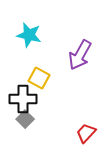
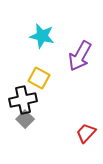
cyan star: moved 13 px right, 1 px down
purple arrow: moved 1 px down
black cross: moved 1 px down; rotated 12 degrees counterclockwise
